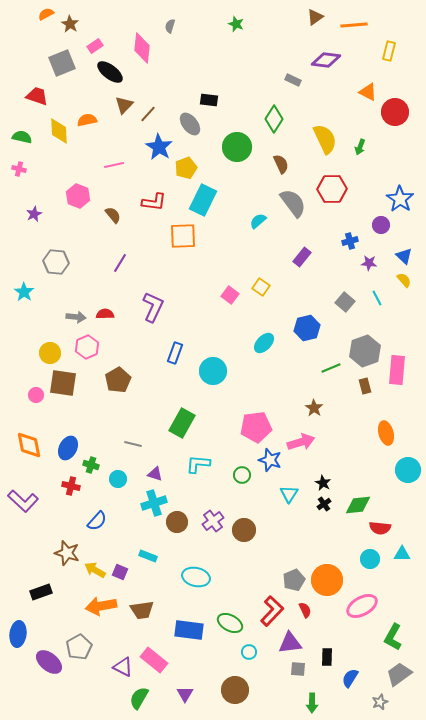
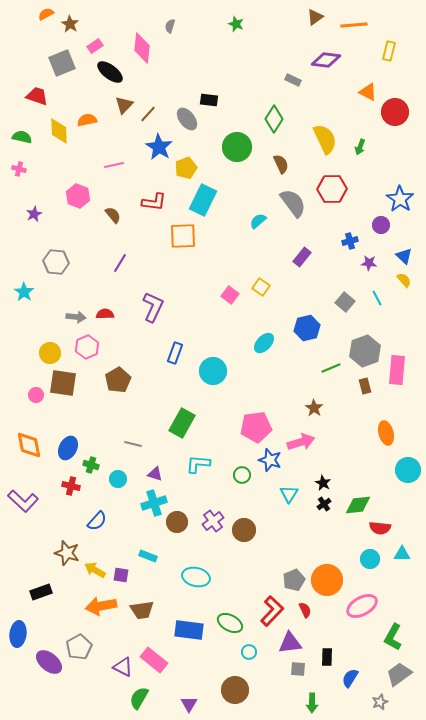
gray ellipse at (190, 124): moved 3 px left, 5 px up
purple square at (120, 572): moved 1 px right, 3 px down; rotated 14 degrees counterclockwise
purple triangle at (185, 694): moved 4 px right, 10 px down
